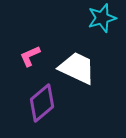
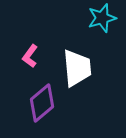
pink L-shape: rotated 30 degrees counterclockwise
white trapezoid: rotated 60 degrees clockwise
